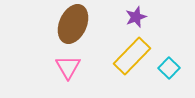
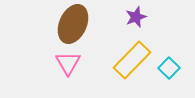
yellow rectangle: moved 4 px down
pink triangle: moved 4 px up
